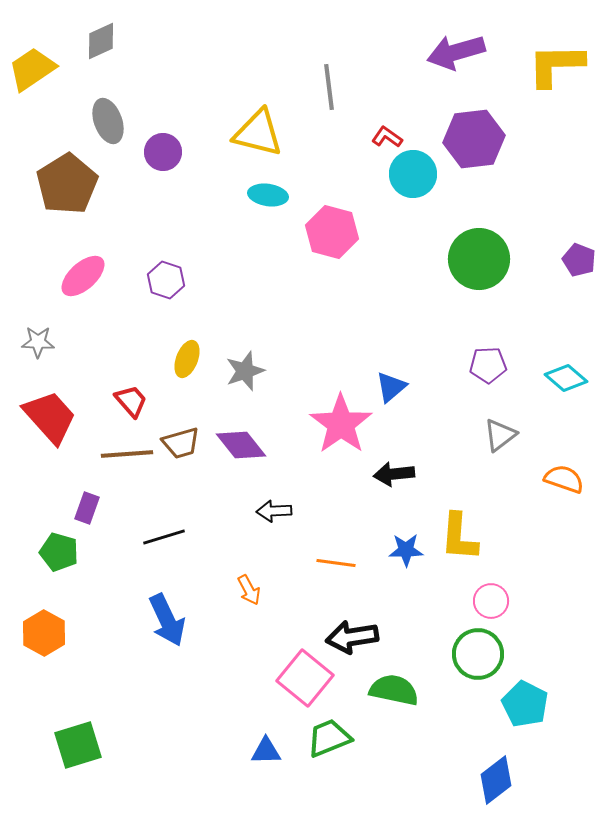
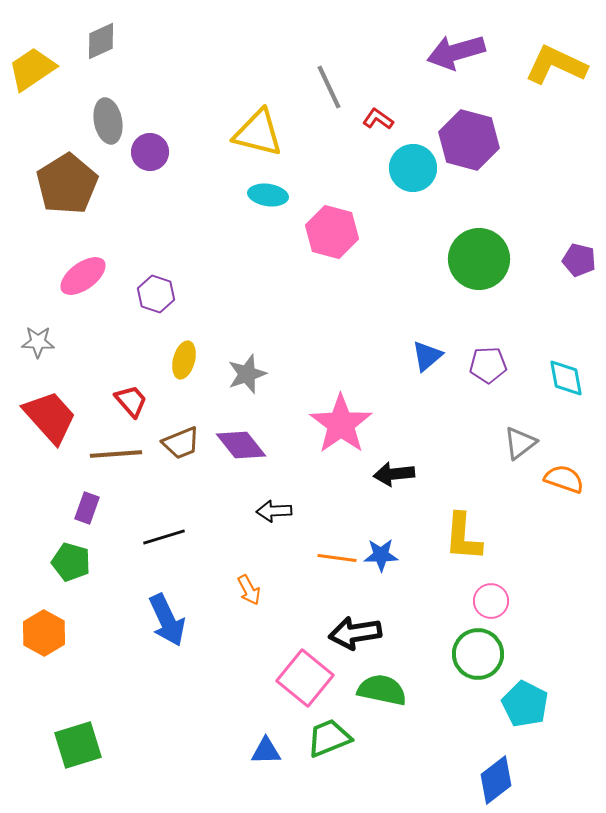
yellow L-shape at (556, 65): rotated 26 degrees clockwise
gray line at (329, 87): rotated 18 degrees counterclockwise
gray ellipse at (108, 121): rotated 9 degrees clockwise
red L-shape at (387, 137): moved 9 px left, 18 px up
purple hexagon at (474, 139): moved 5 px left, 1 px down; rotated 22 degrees clockwise
purple circle at (163, 152): moved 13 px left
cyan circle at (413, 174): moved 6 px up
purple pentagon at (579, 260): rotated 8 degrees counterclockwise
pink ellipse at (83, 276): rotated 6 degrees clockwise
purple hexagon at (166, 280): moved 10 px left, 14 px down
yellow ellipse at (187, 359): moved 3 px left, 1 px down; rotated 6 degrees counterclockwise
gray star at (245, 371): moved 2 px right, 3 px down
cyan diamond at (566, 378): rotated 39 degrees clockwise
blue triangle at (391, 387): moved 36 px right, 31 px up
gray triangle at (500, 435): moved 20 px right, 8 px down
brown trapezoid at (181, 443): rotated 6 degrees counterclockwise
brown line at (127, 454): moved 11 px left
yellow L-shape at (459, 537): moved 4 px right
blue star at (406, 550): moved 25 px left, 5 px down
green pentagon at (59, 552): moved 12 px right, 10 px down
orange line at (336, 563): moved 1 px right, 5 px up
black arrow at (352, 637): moved 3 px right, 4 px up
green semicircle at (394, 690): moved 12 px left
